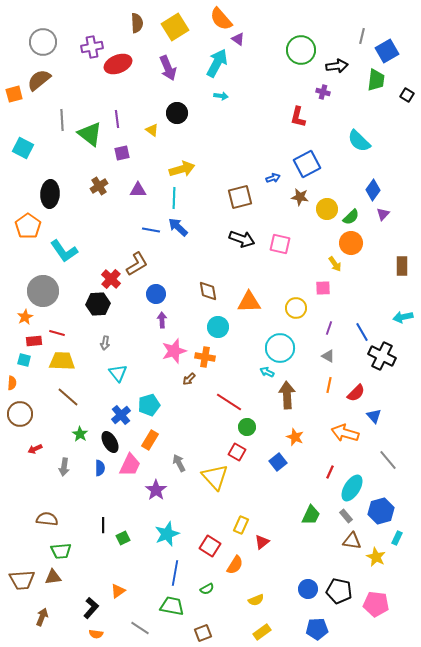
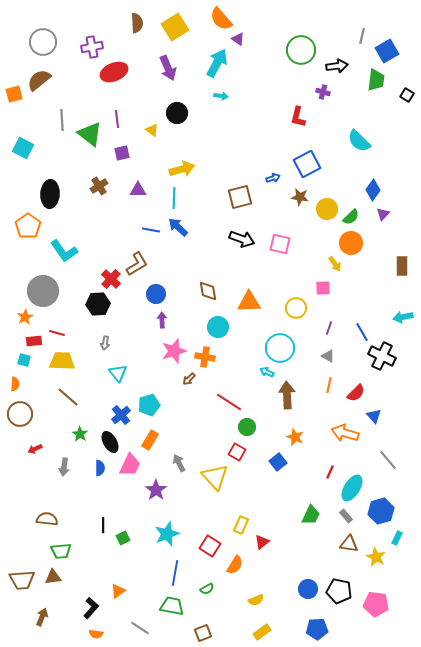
red ellipse at (118, 64): moved 4 px left, 8 px down
orange semicircle at (12, 383): moved 3 px right, 1 px down
brown triangle at (352, 541): moved 3 px left, 3 px down
